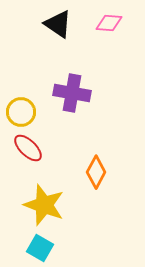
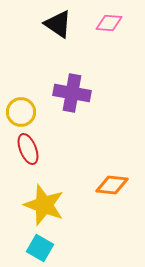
red ellipse: moved 1 px down; rotated 24 degrees clockwise
orange diamond: moved 16 px right, 13 px down; rotated 68 degrees clockwise
